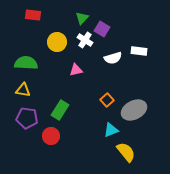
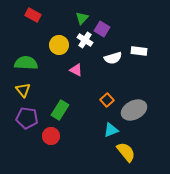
red rectangle: rotated 21 degrees clockwise
yellow circle: moved 2 px right, 3 px down
pink triangle: rotated 40 degrees clockwise
yellow triangle: rotated 42 degrees clockwise
